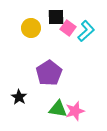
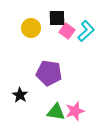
black square: moved 1 px right, 1 px down
pink square: moved 1 px left, 3 px down
purple pentagon: rotated 30 degrees counterclockwise
black star: moved 1 px right, 2 px up
green triangle: moved 2 px left, 3 px down
